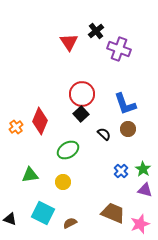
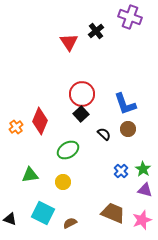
purple cross: moved 11 px right, 32 px up
pink star: moved 2 px right, 4 px up
